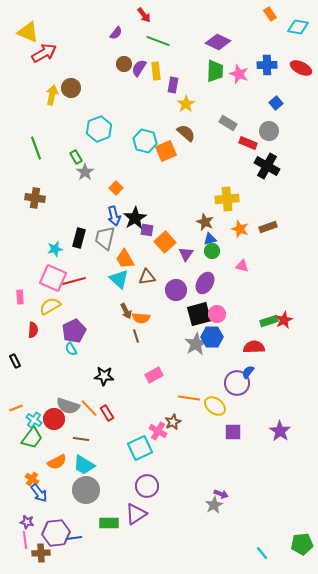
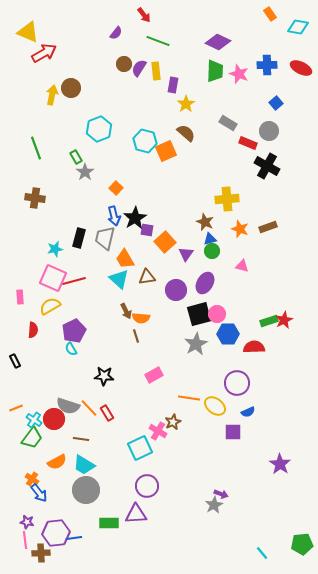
blue hexagon at (212, 337): moved 16 px right, 3 px up
blue semicircle at (248, 372): moved 40 px down; rotated 152 degrees counterclockwise
purple star at (280, 431): moved 33 px down
purple triangle at (136, 514): rotated 30 degrees clockwise
